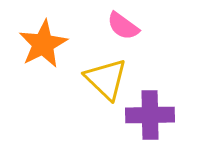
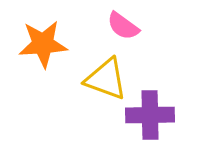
orange star: rotated 24 degrees clockwise
yellow triangle: rotated 24 degrees counterclockwise
